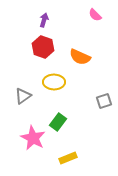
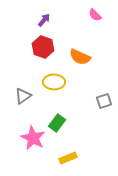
purple arrow: rotated 24 degrees clockwise
green rectangle: moved 1 px left, 1 px down
